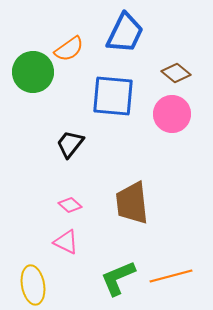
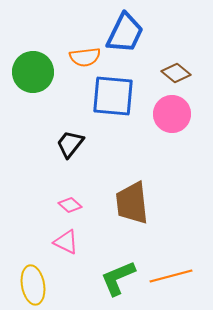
orange semicircle: moved 16 px right, 8 px down; rotated 28 degrees clockwise
